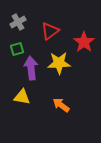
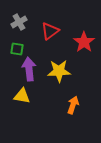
gray cross: moved 1 px right
green square: rotated 24 degrees clockwise
yellow star: moved 8 px down
purple arrow: moved 2 px left, 1 px down
yellow triangle: moved 1 px up
orange arrow: moved 12 px right; rotated 72 degrees clockwise
